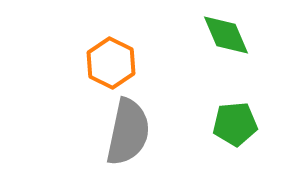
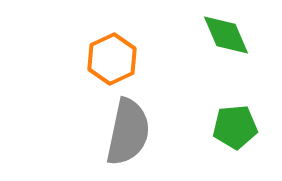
orange hexagon: moved 1 px right, 4 px up; rotated 9 degrees clockwise
green pentagon: moved 3 px down
